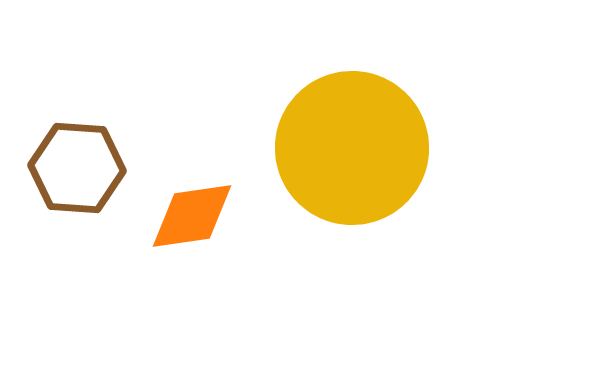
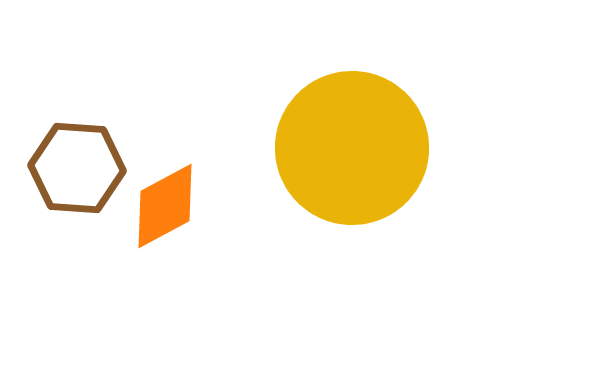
orange diamond: moved 27 px left, 10 px up; rotated 20 degrees counterclockwise
